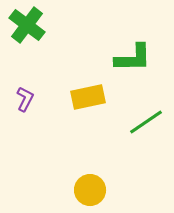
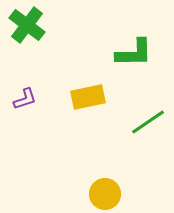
green L-shape: moved 1 px right, 5 px up
purple L-shape: rotated 45 degrees clockwise
green line: moved 2 px right
yellow circle: moved 15 px right, 4 px down
